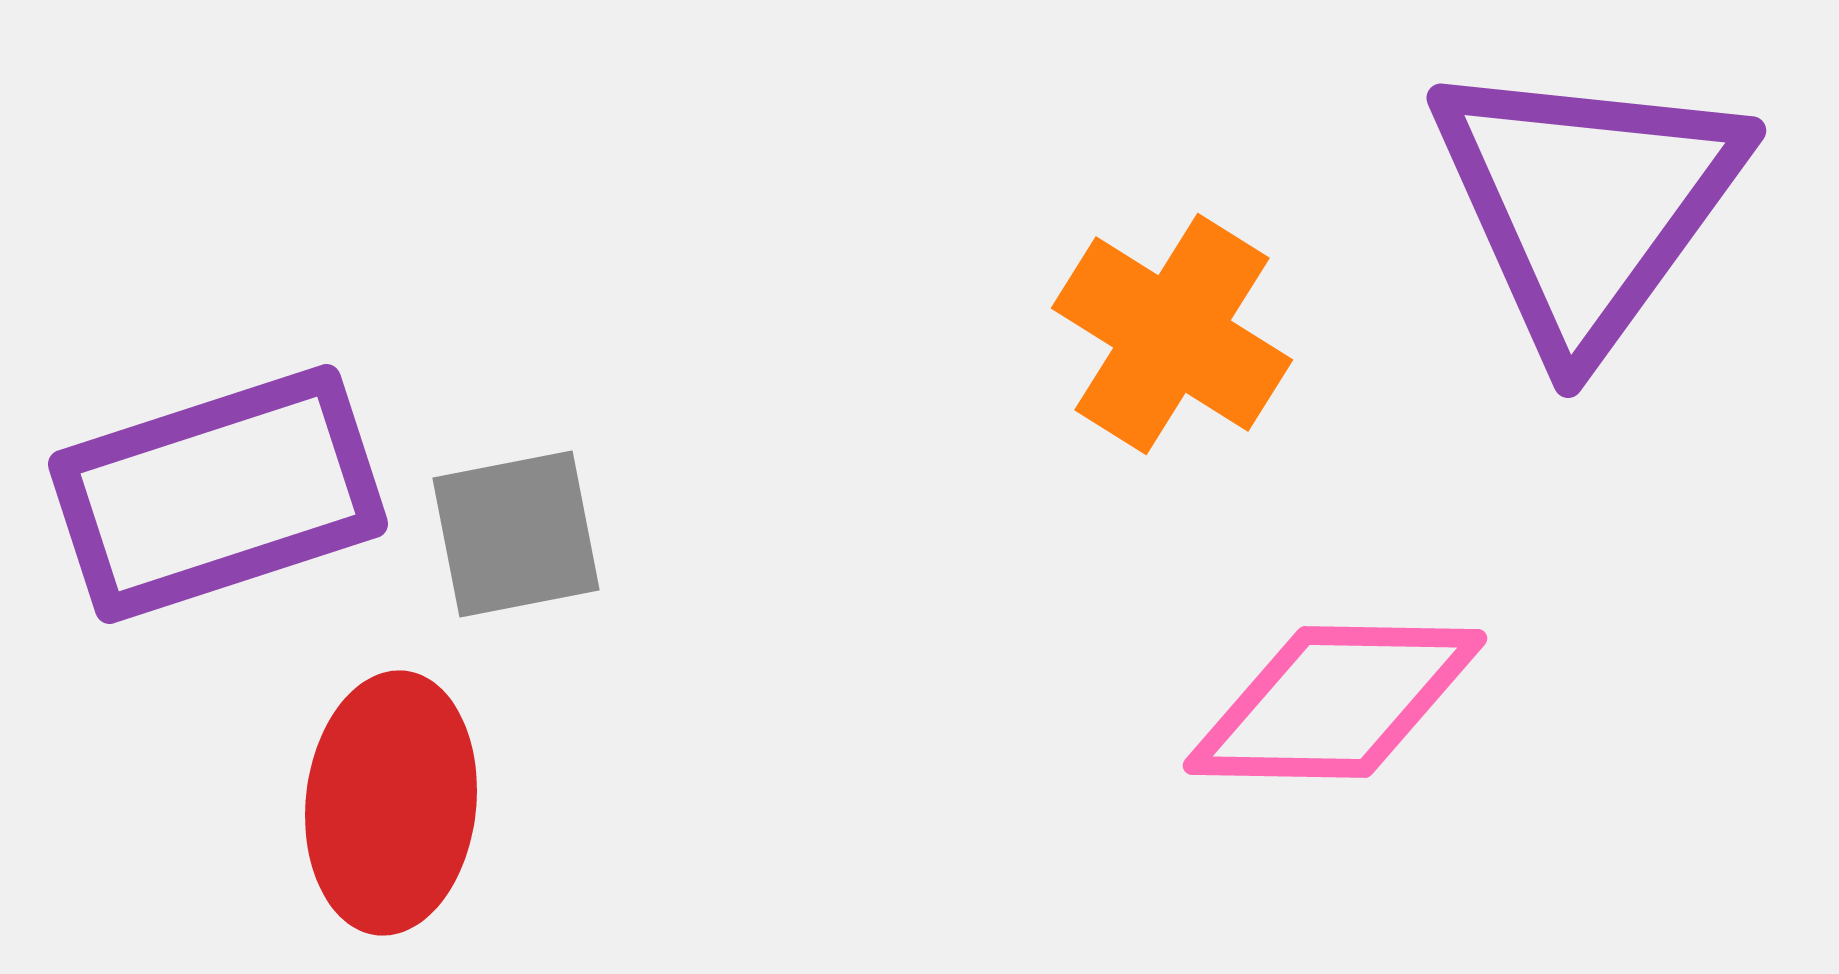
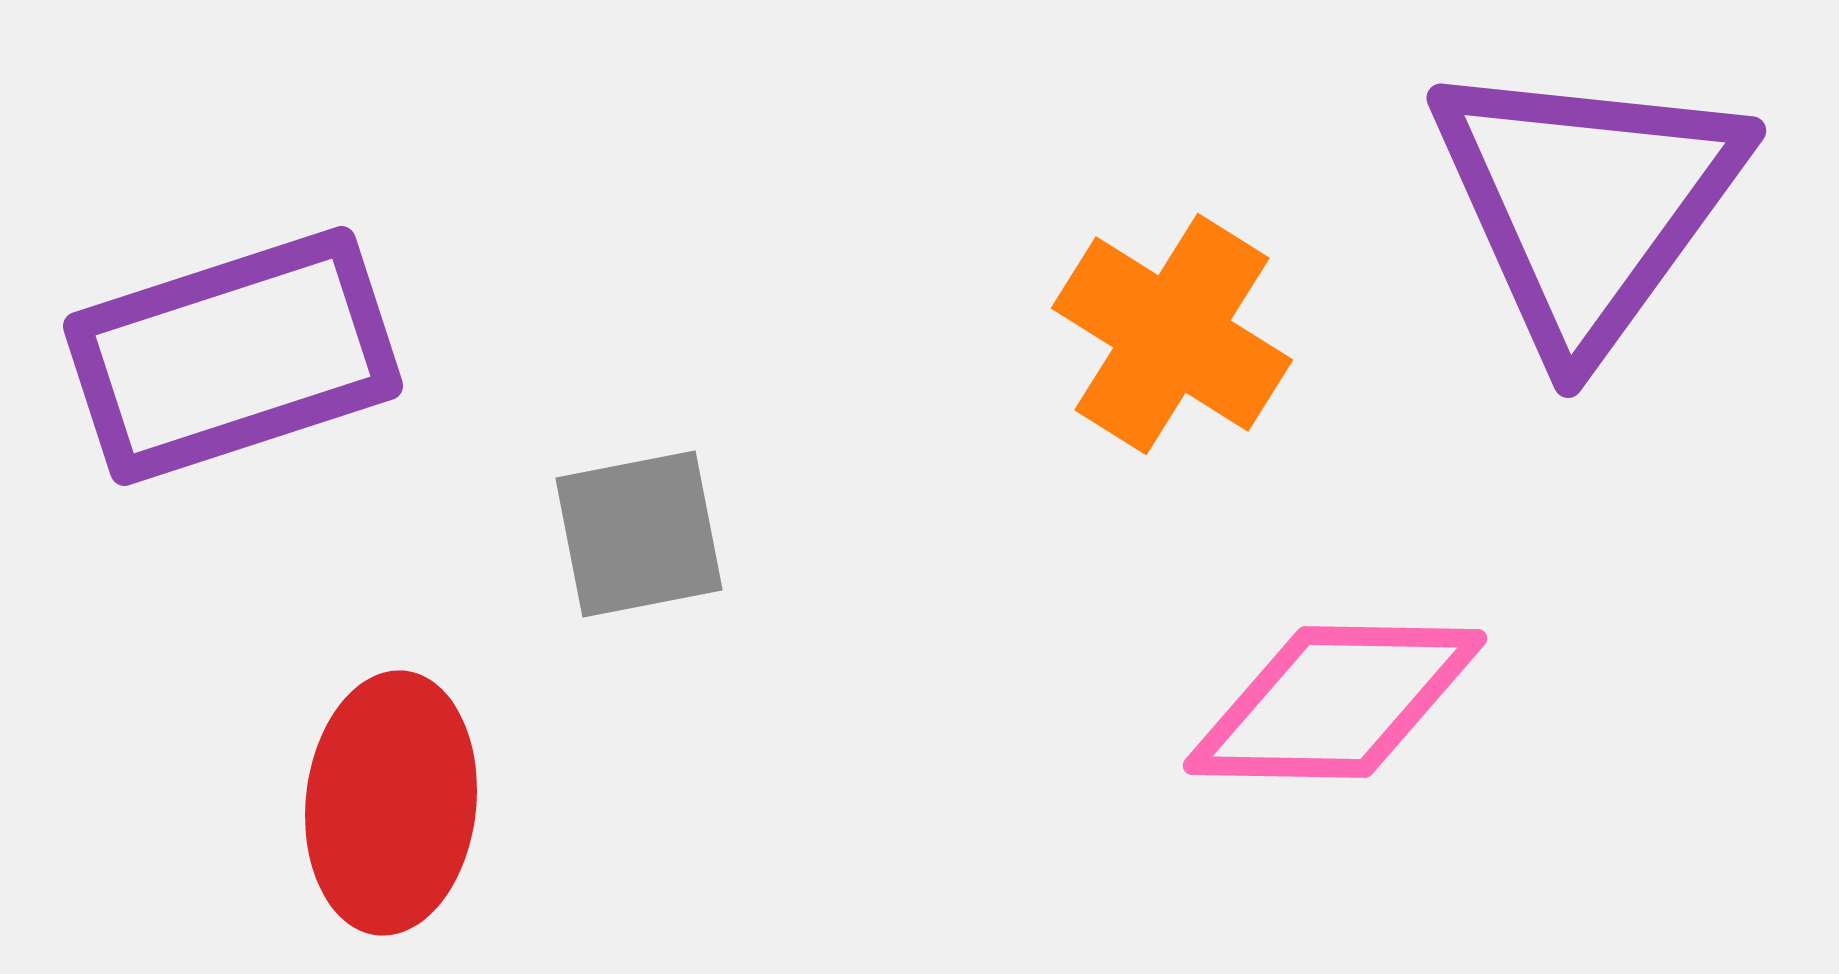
purple rectangle: moved 15 px right, 138 px up
gray square: moved 123 px right
